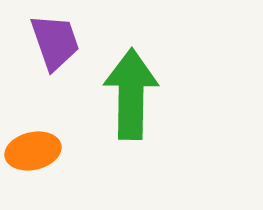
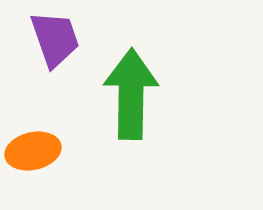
purple trapezoid: moved 3 px up
